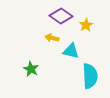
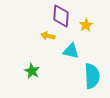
purple diamond: rotated 60 degrees clockwise
yellow arrow: moved 4 px left, 2 px up
green star: moved 1 px right, 2 px down
cyan semicircle: moved 2 px right
